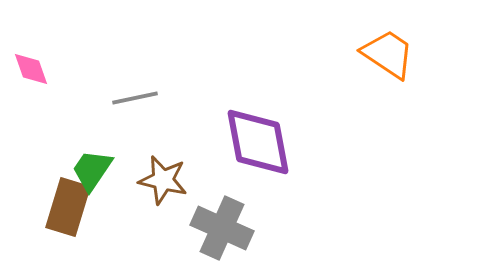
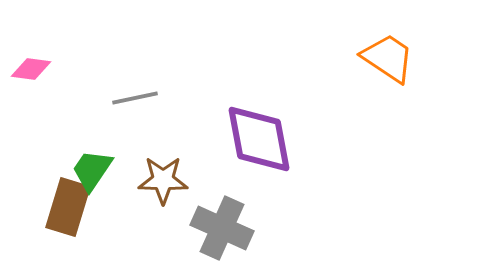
orange trapezoid: moved 4 px down
pink diamond: rotated 63 degrees counterclockwise
purple diamond: moved 1 px right, 3 px up
brown star: rotated 12 degrees counterclockwise
